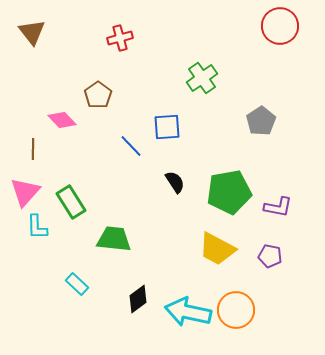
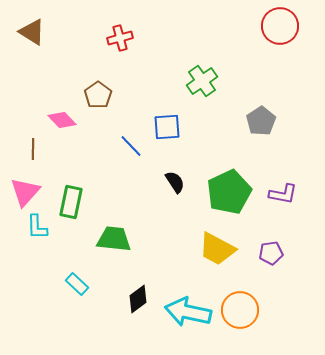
brown triangle: rotated 20 degrees counterclockwise
green cross: moved 3 px down
green pentagon: rotated 15 degrees counterclockwise
green rectangle: rotated 44 degrees clockwise
purple L-shape: moved 5 px right, 13 px up
purple pentagon: moved 1 px right, 3 px up; rotated 20 degrees counterclockwise
orange circle: moved 4 px right
